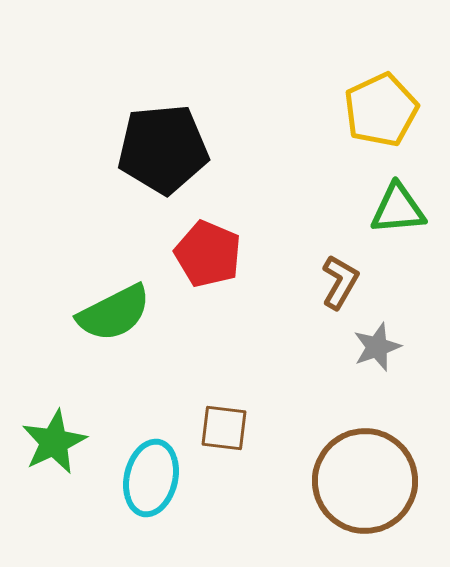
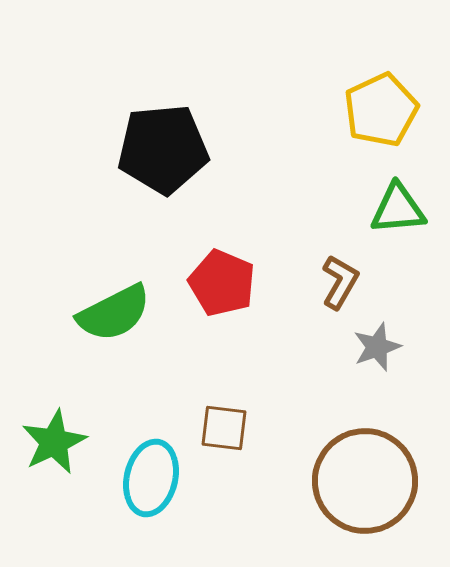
red pentagon: moved 14 px right, 29 px down
